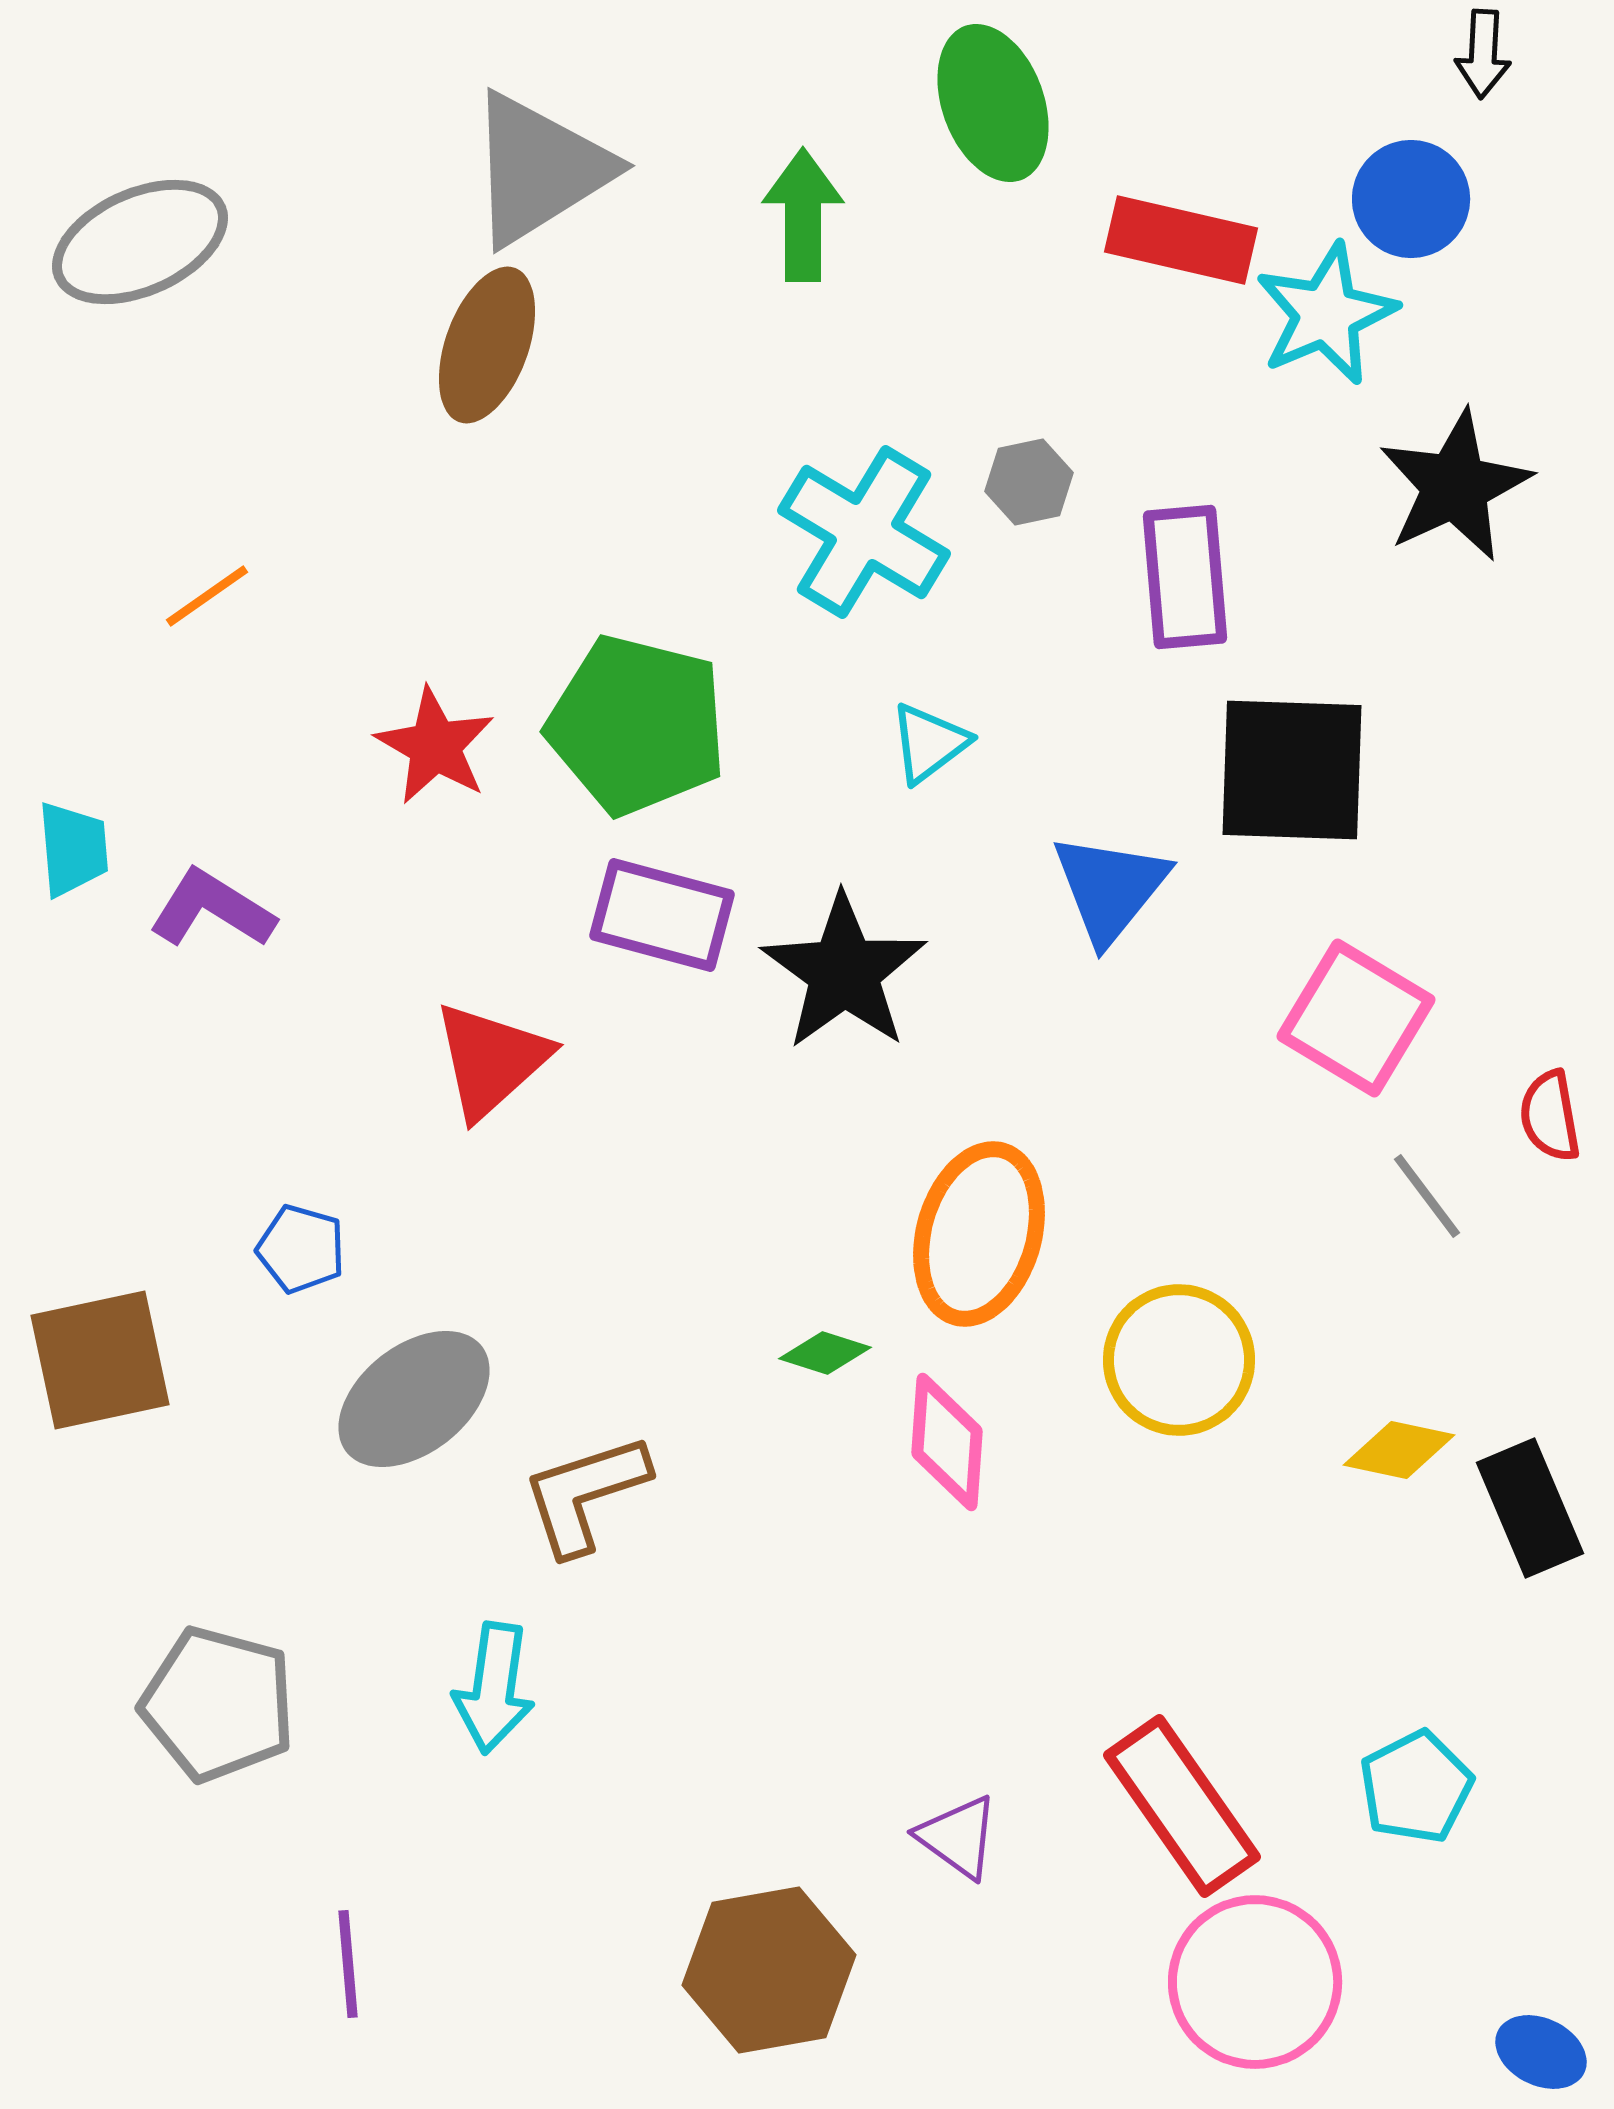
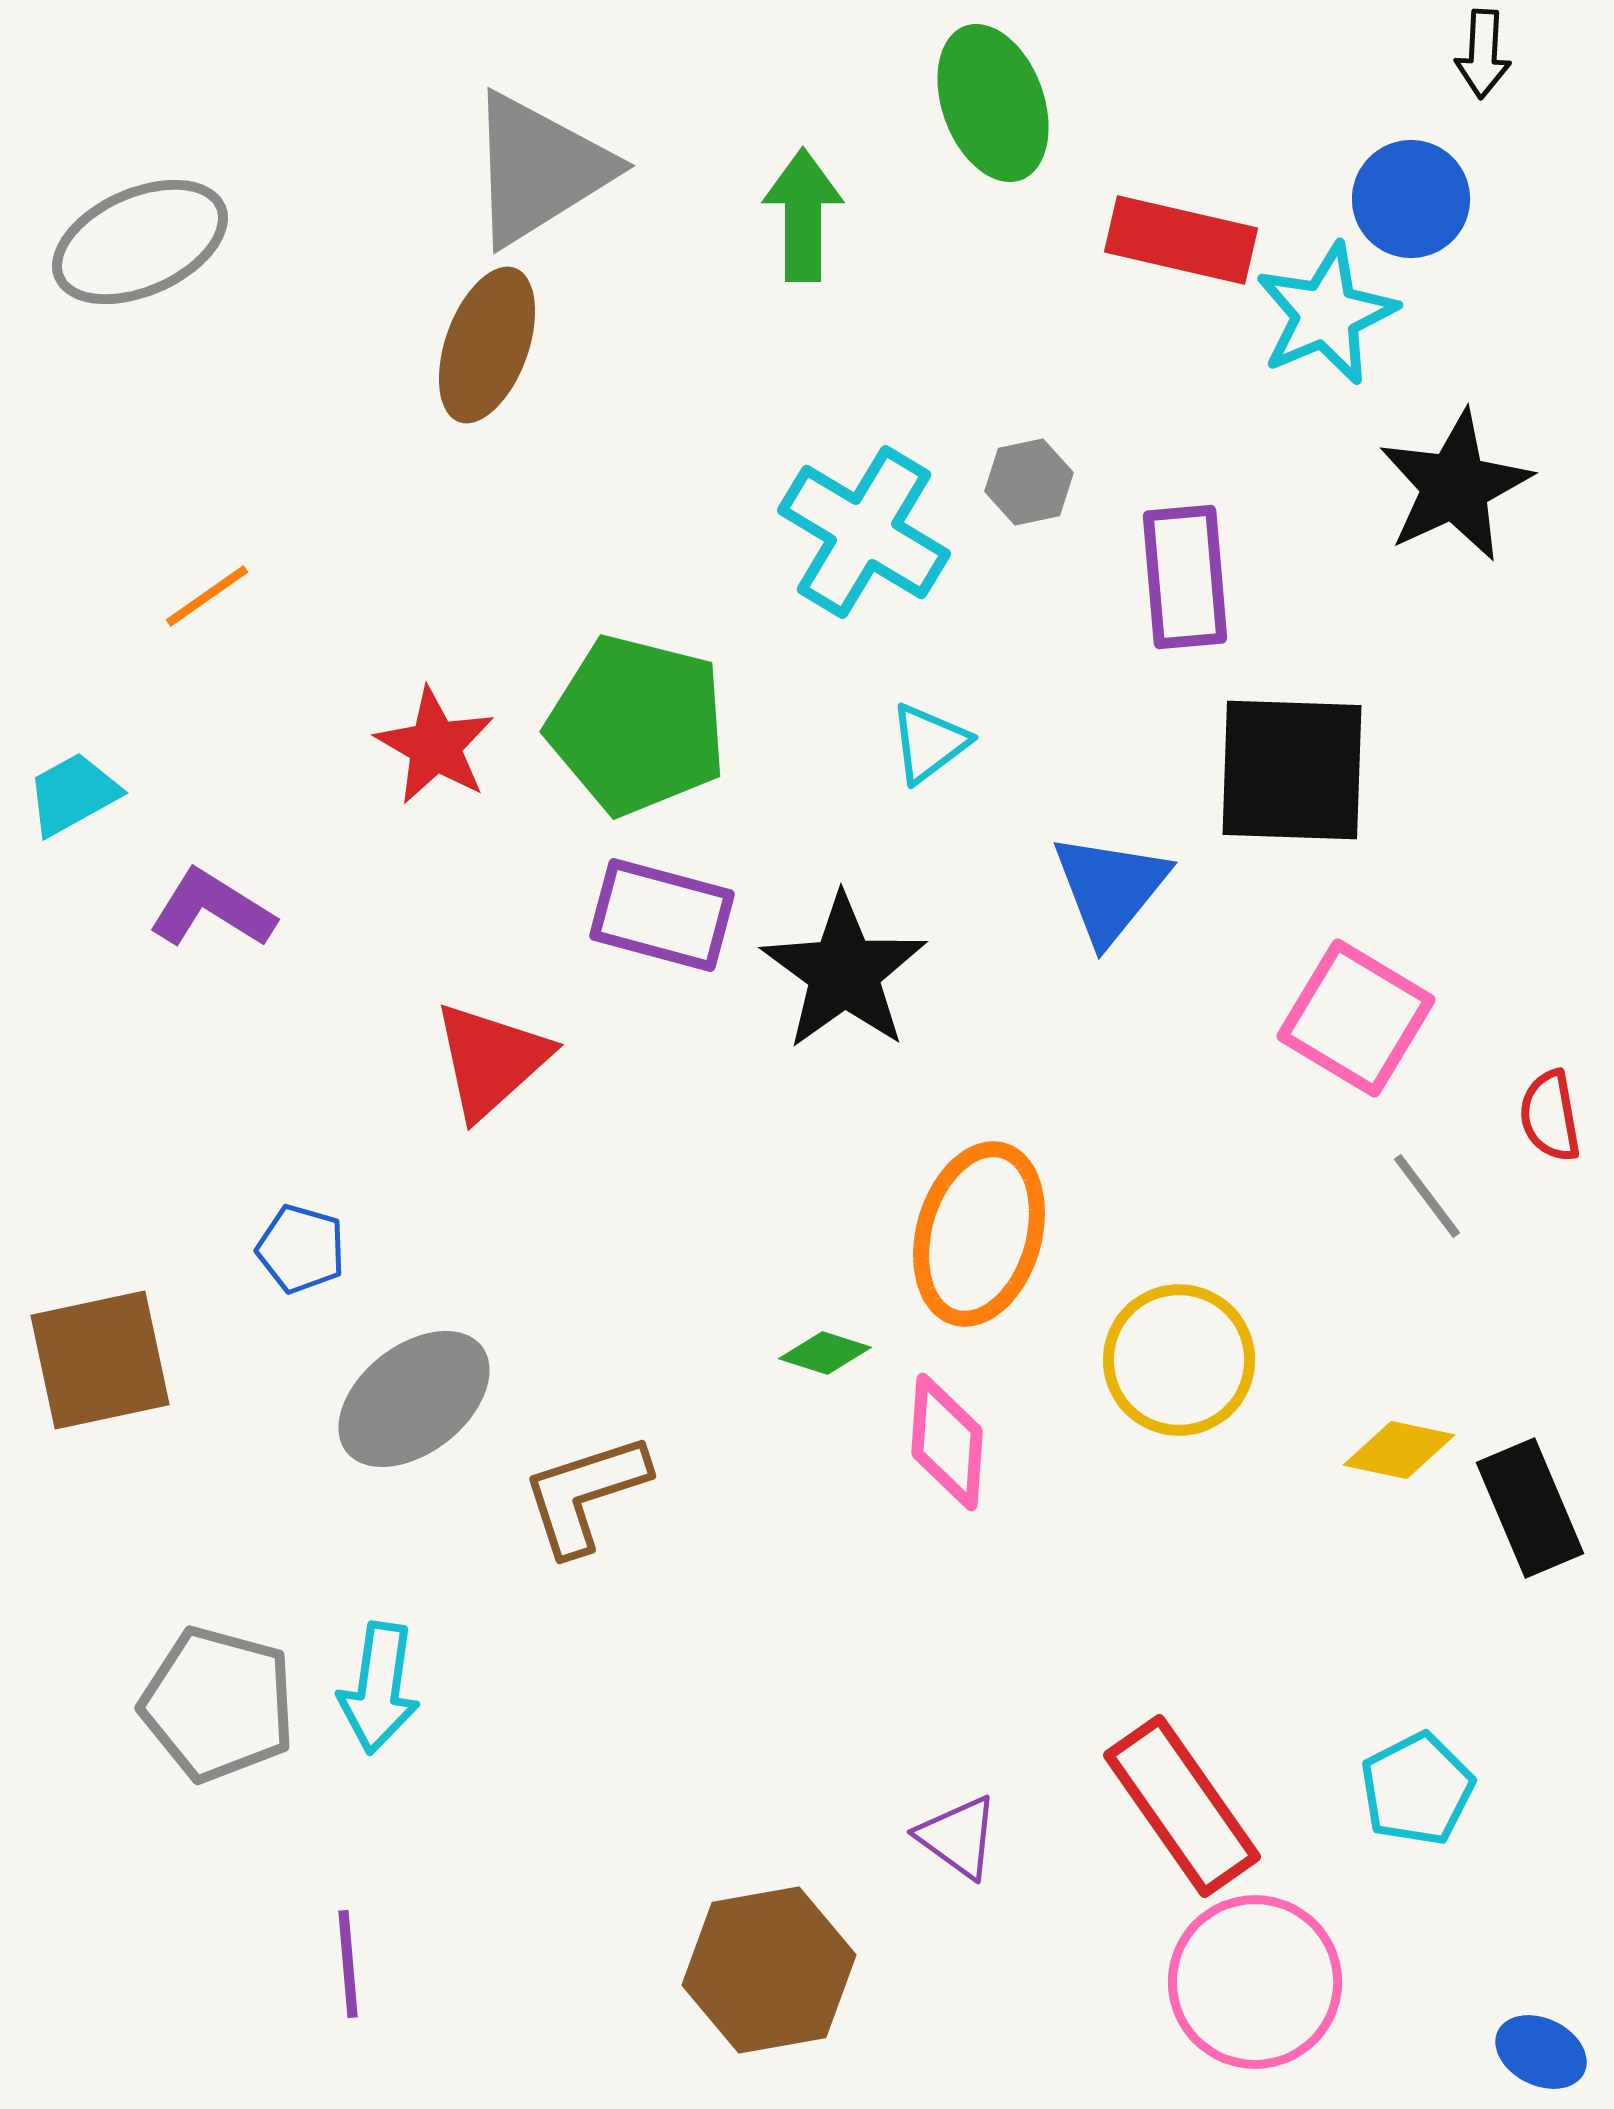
cyan trapezoid at (73, 849): moved 55 px up; rotated 114 degrees counterclockwise
cyan arrow at (494, 1688): moved 115 px left
cyan pentagon at (1416, 1787): moved 1 px right, 2 px down
